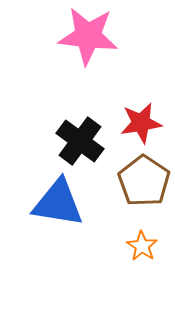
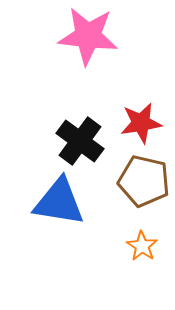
brown pentagon: rotated 21 degrees counterclockwise
blue triangle: moved 1 px right, 1 px up
